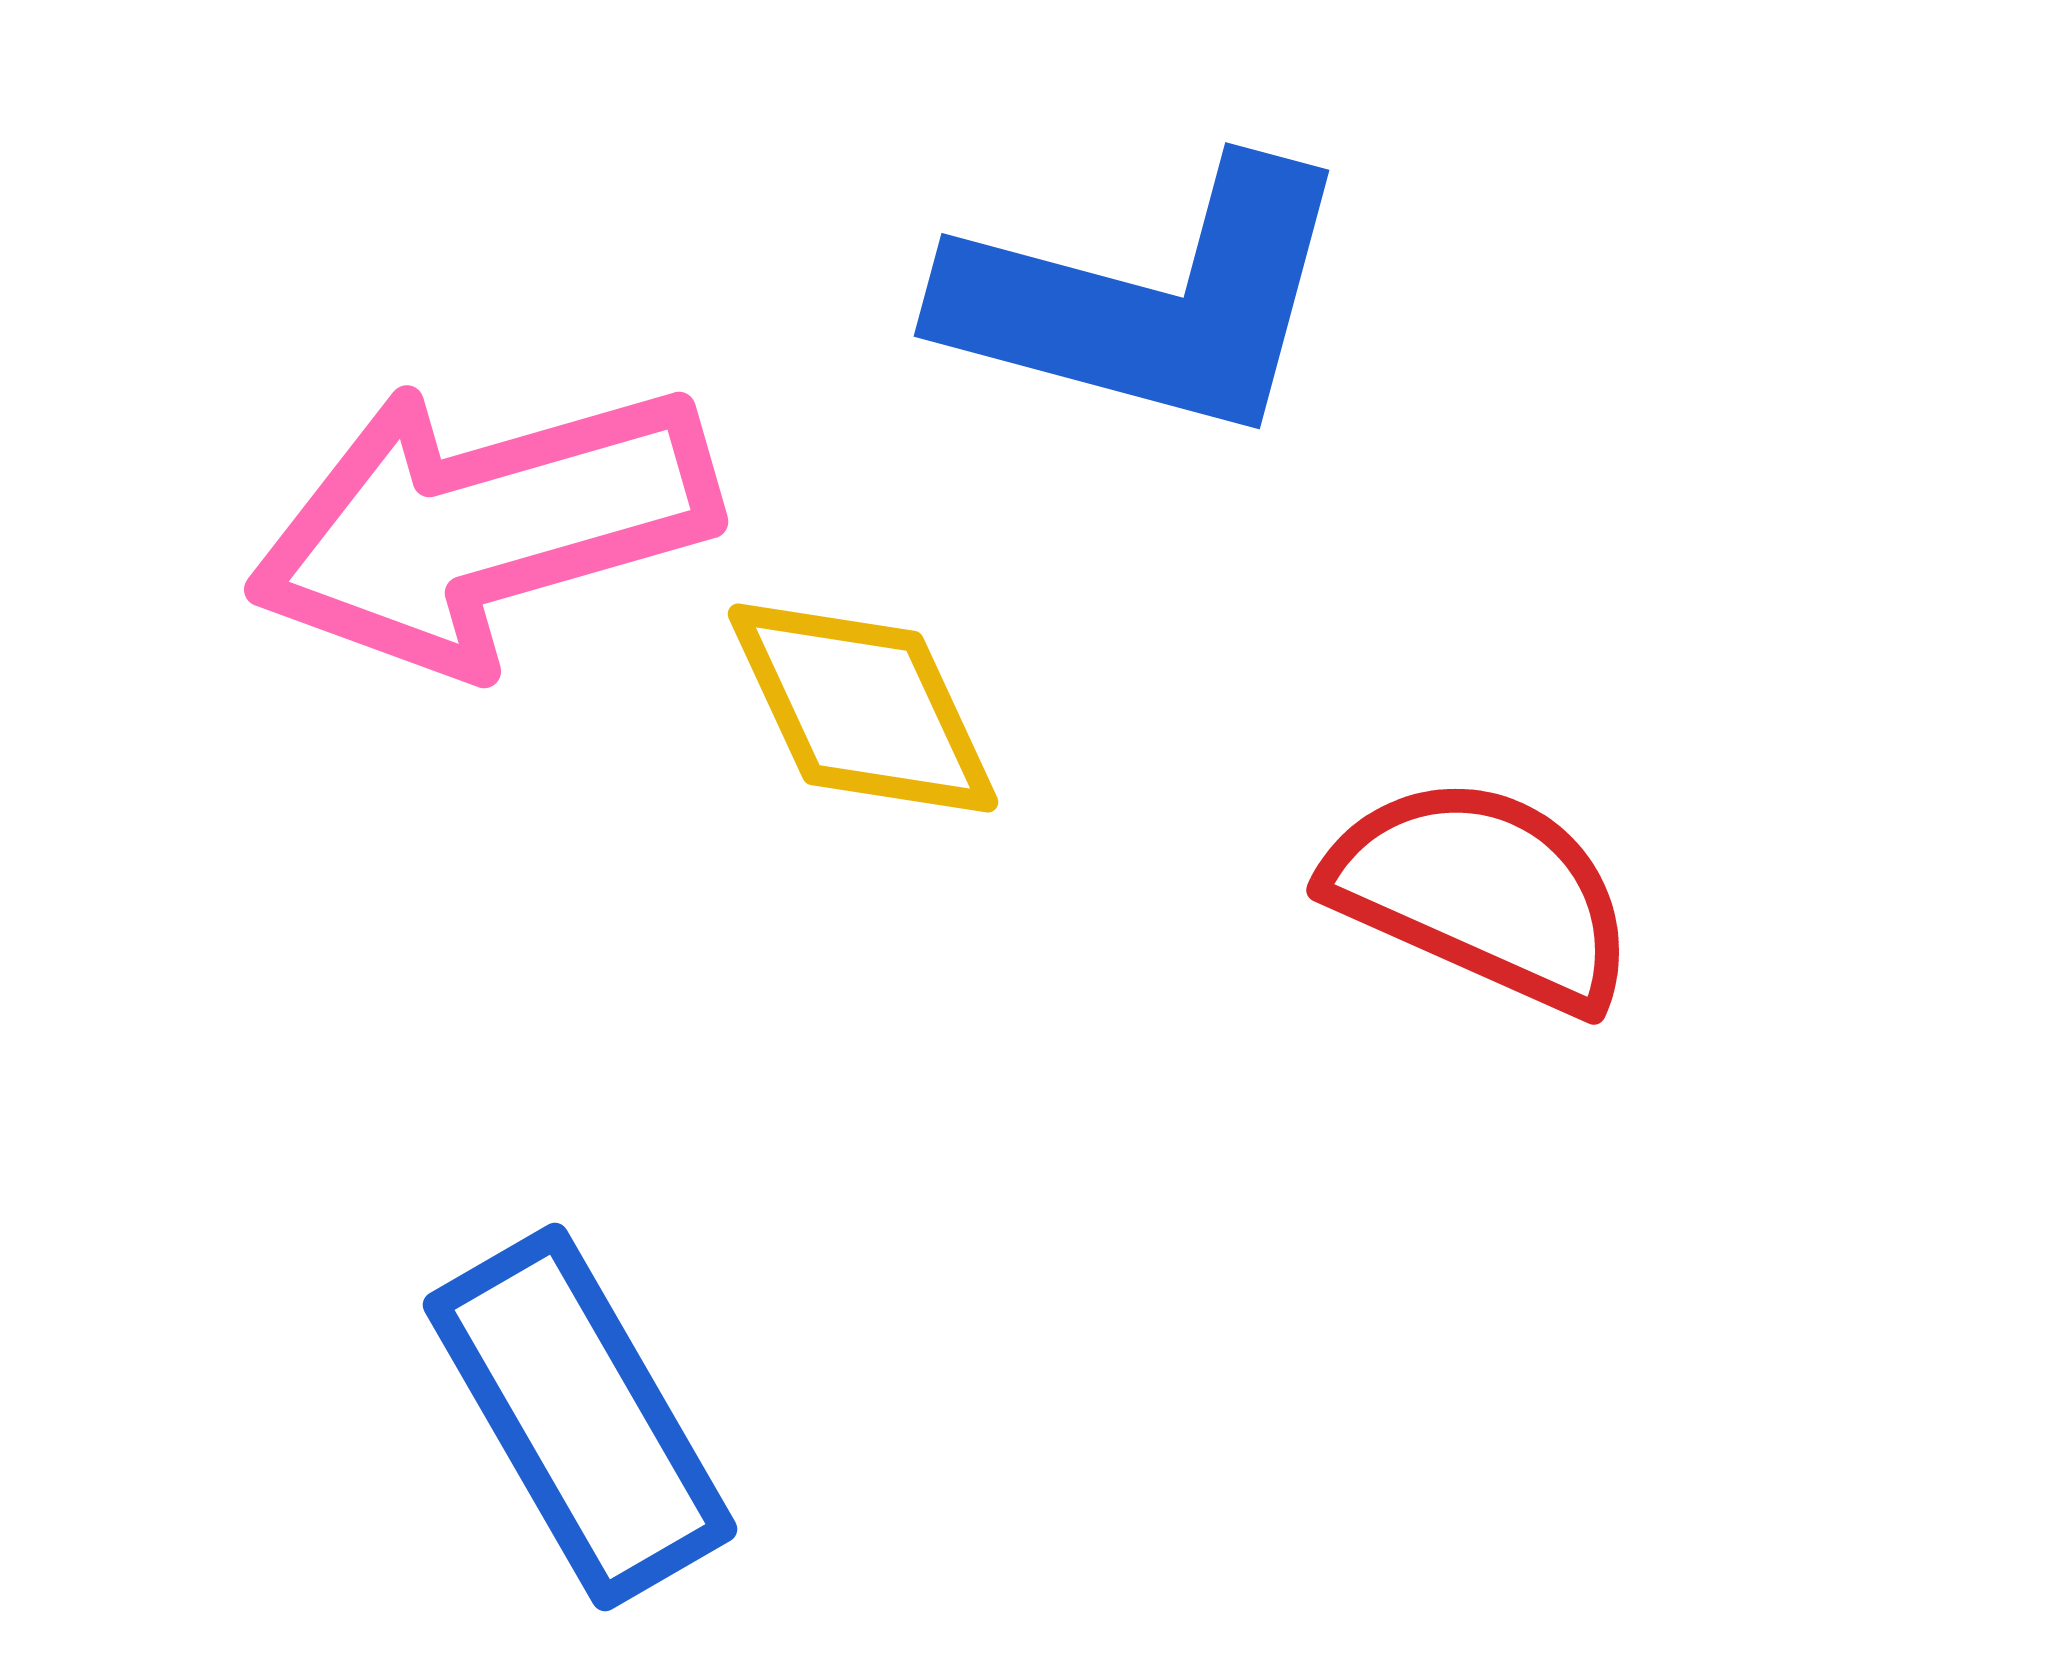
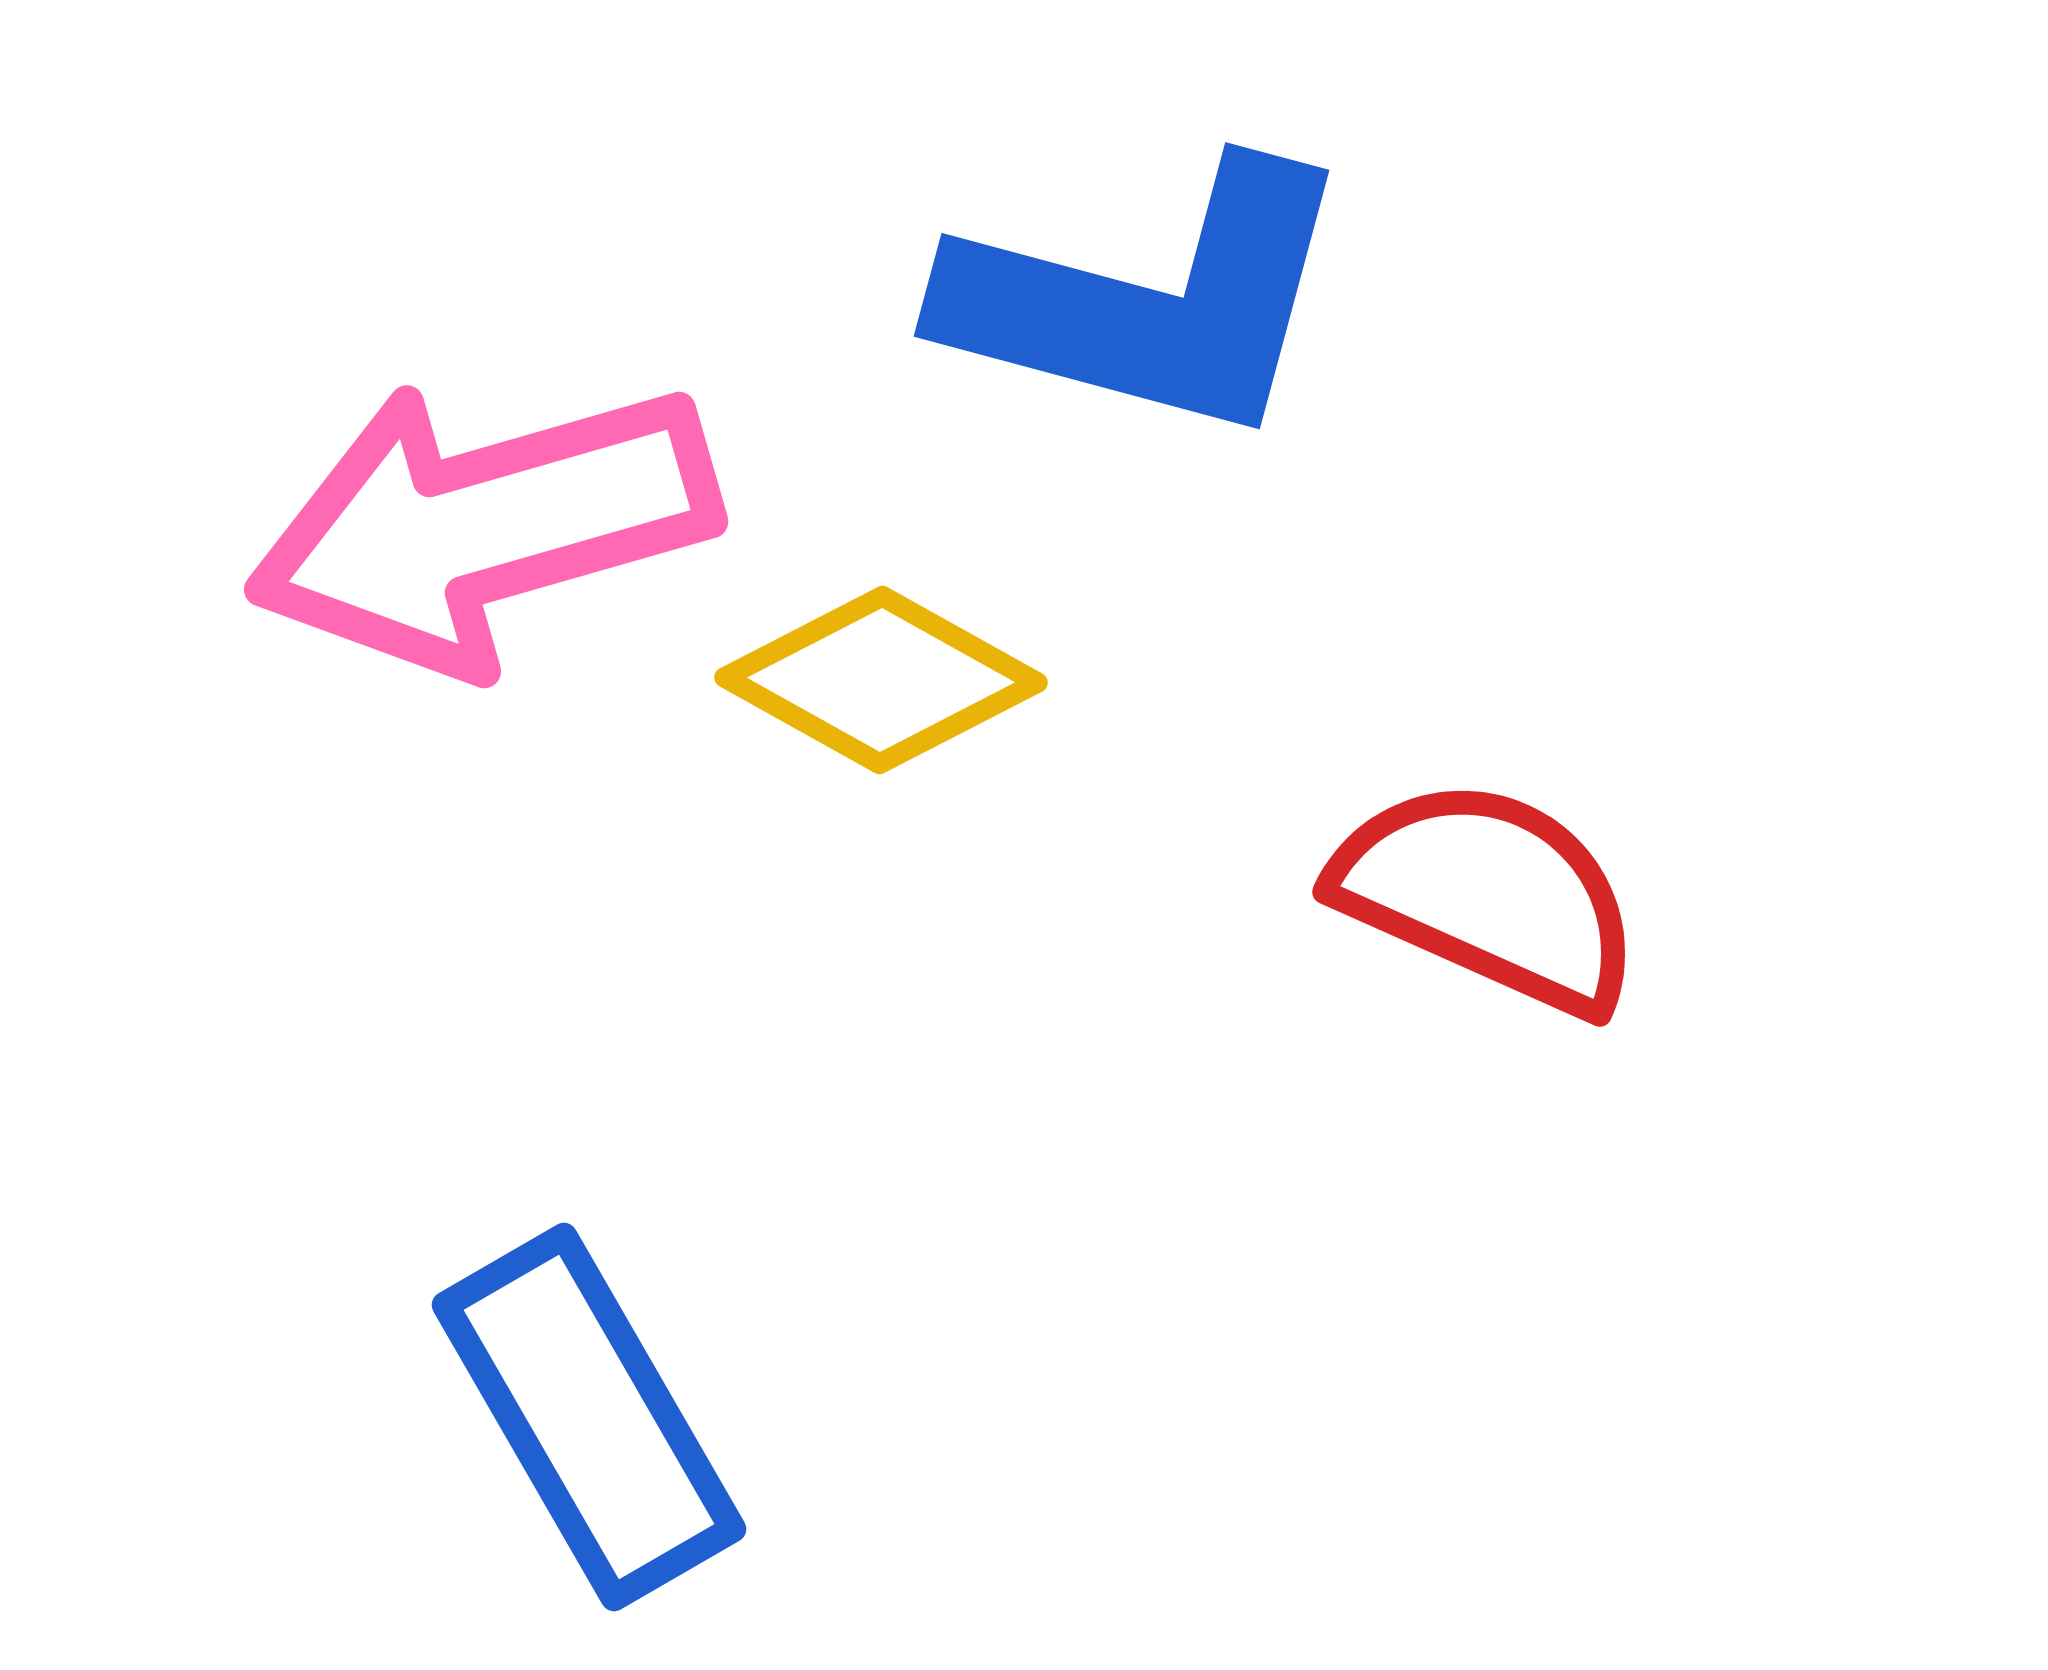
yellow diamond: moved 18 px right, 28 px up; rotated 36 degrees counterclockwise
red semicircle: moved 6 px right, 2 px down
blue rectangle: moved 9 px right
